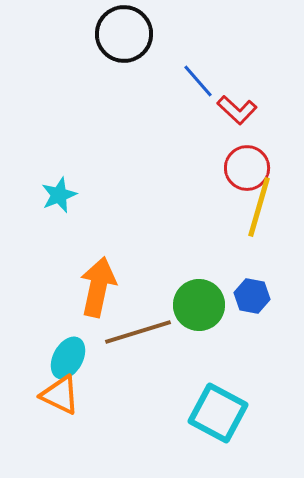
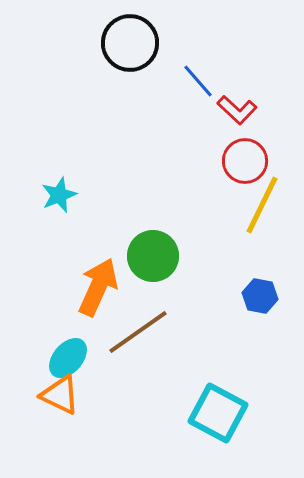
black circle: moved 6 px right, 9 px down
red circle: moved 2 px left, 7 px up
yellow line: moved 3 px right, 2 px up; rotated 10 degrees clockwise
orange arrow: rotated 12 degrees clockwise
blue hexagon: moved 8 px right
green circle: moved 46 px left, 49 px up
brown line: rotated 18 degrees counterclockwise
cyan ellipse: rotated 12 degrees clockwise
